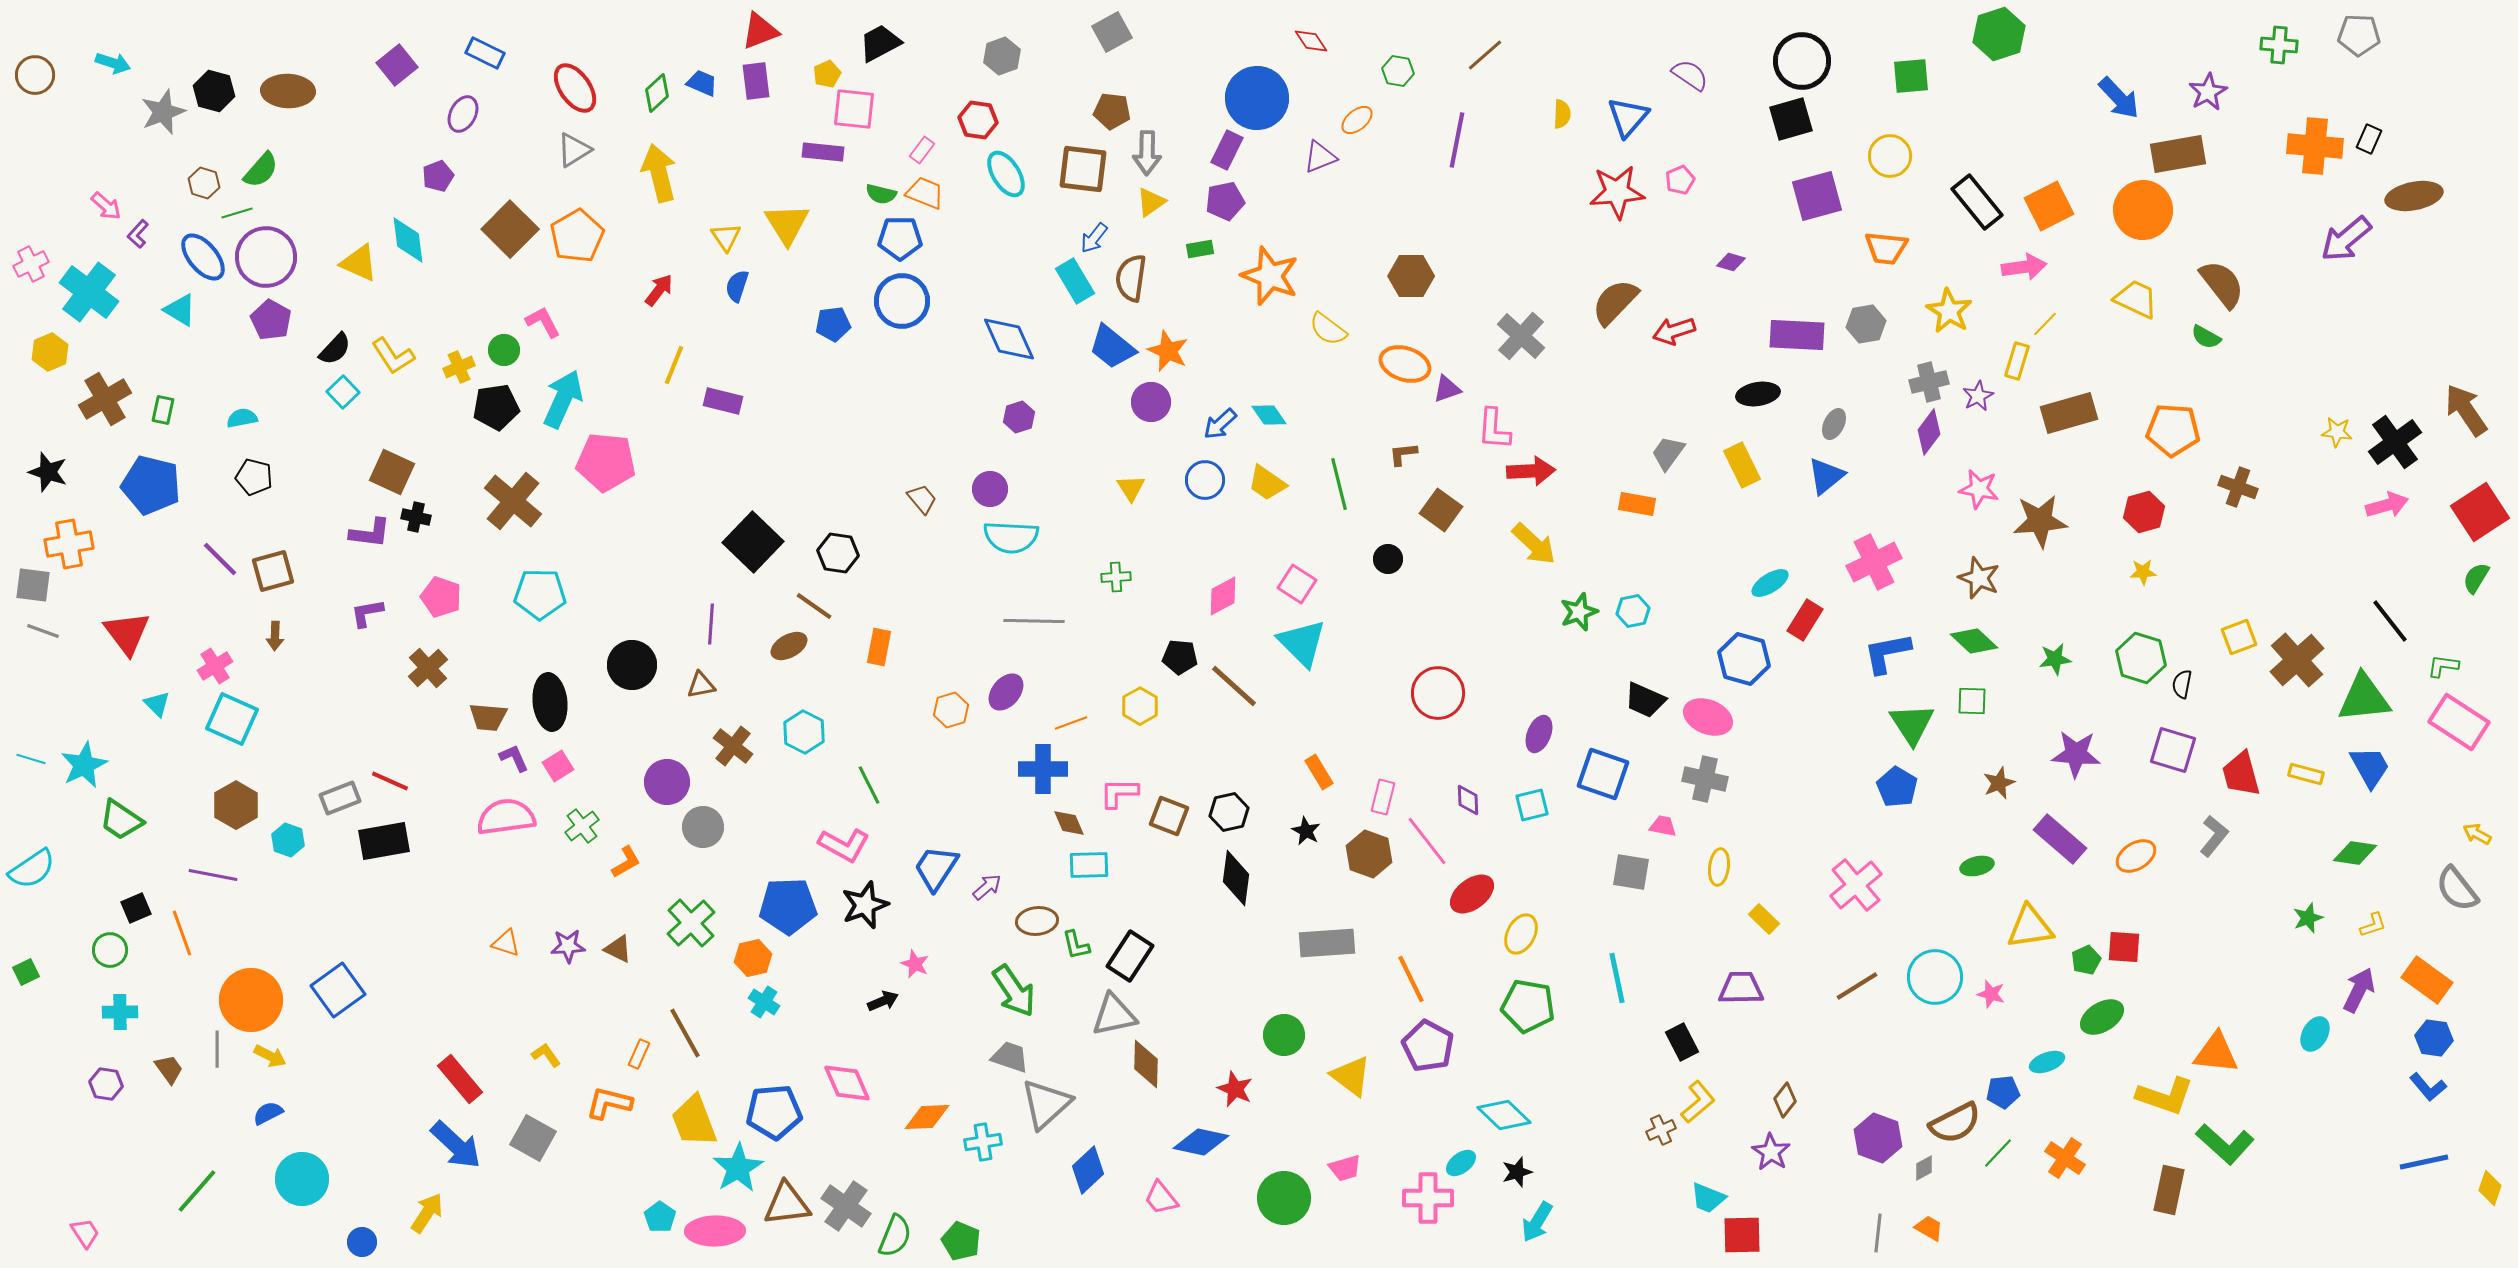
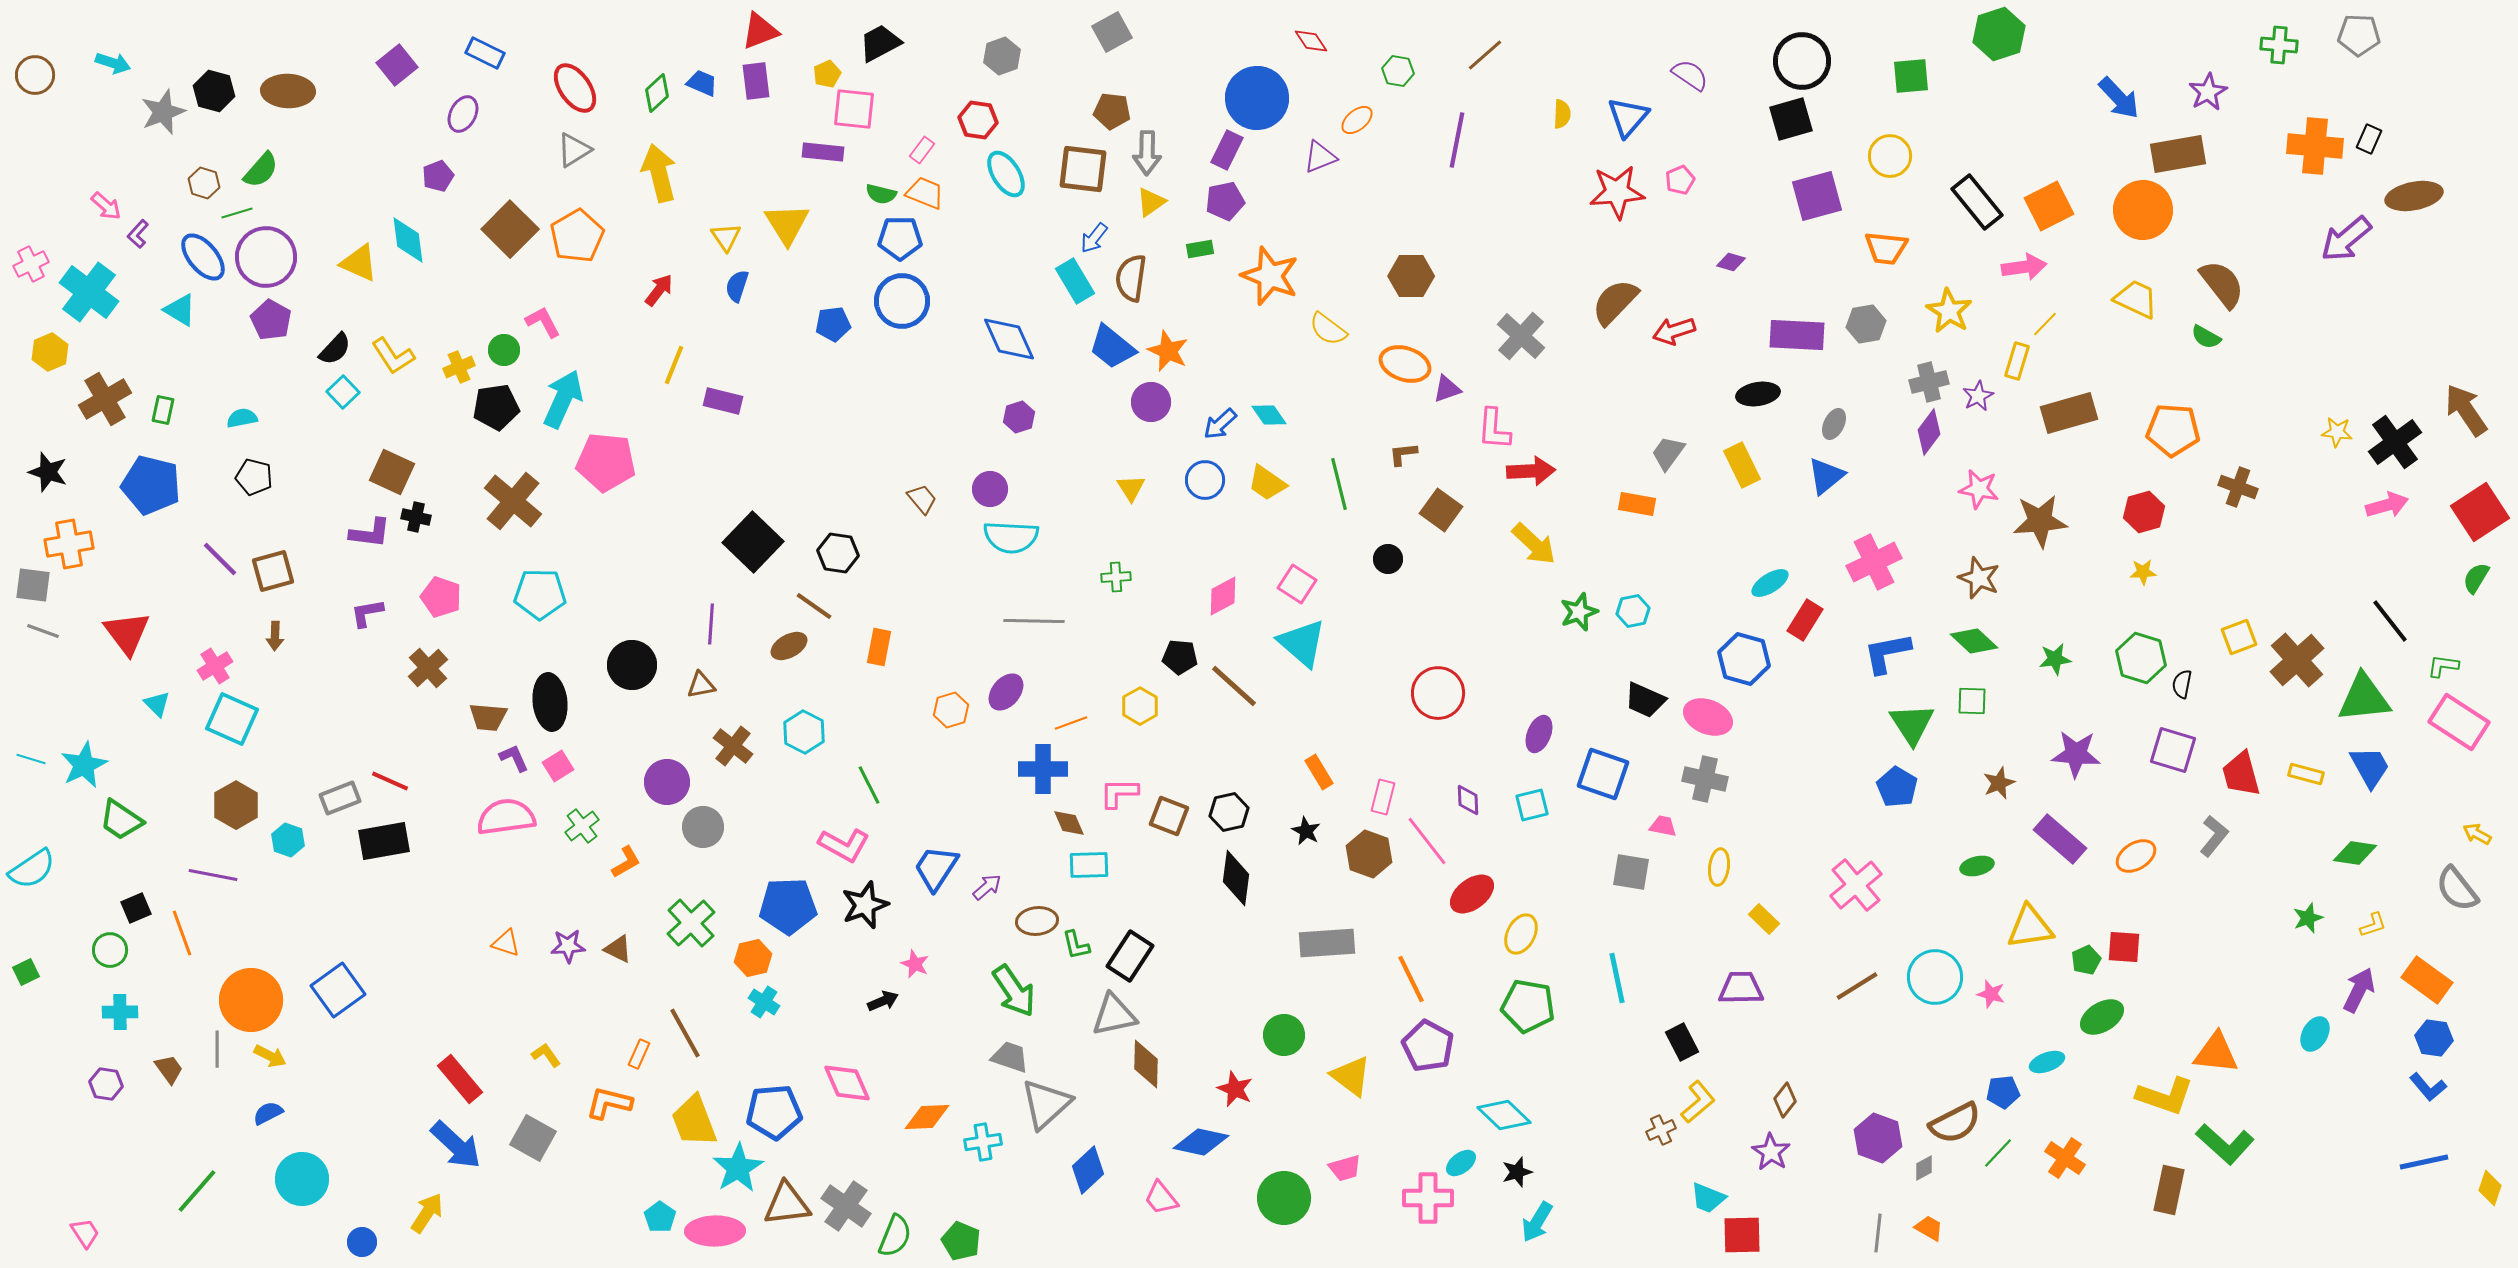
cyan triangle at (1302, 643): rotated 4 degrees counterclockwise
